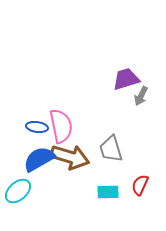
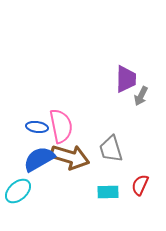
purple trapezoid: rotated 108 degrees clockwise
